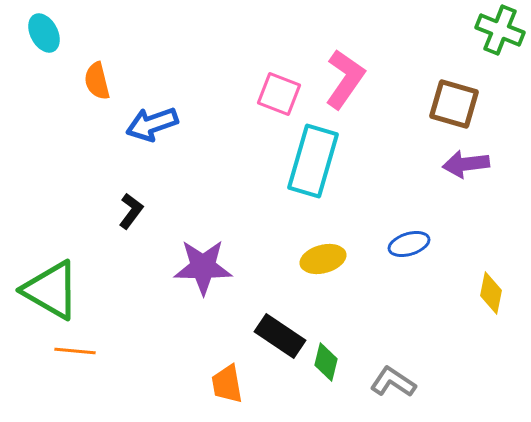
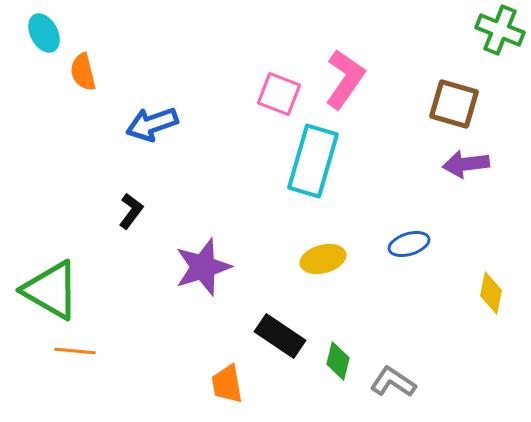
orange semicircle: moved 14 px left, 9 px up
purple star: rotated 18 degrees counterclockwise
green diamond: moved 12 px right, 1 px up
